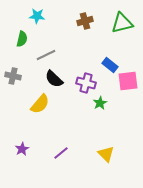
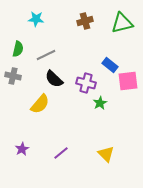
cyan star: moved 1 px left, 3 px down
green semicircle: moved 4 px left, 10 px down
